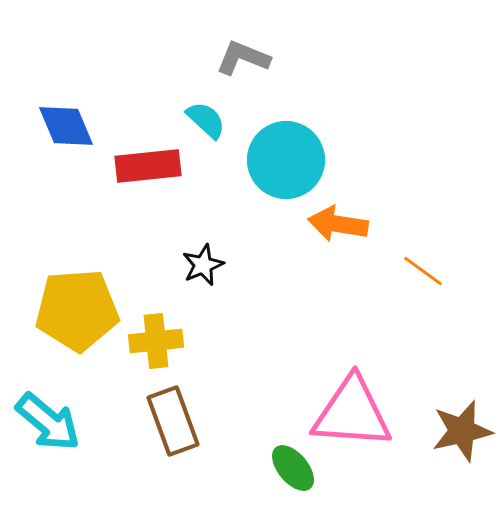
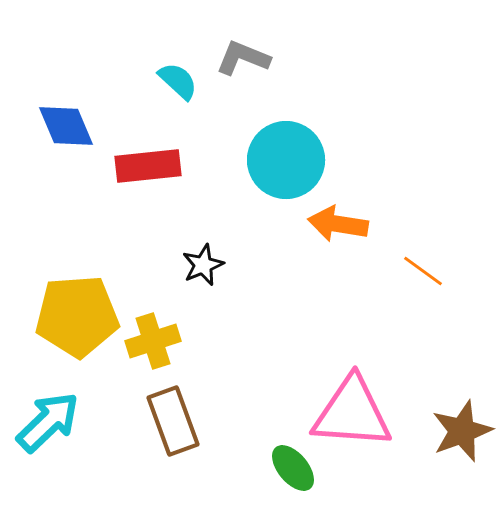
cyan semicircle: moved 28 px left, 39 px up
yellow pentagon: moved 6 px down
yellow cross: moved 3 px left; rotated 12 degrees counterclockwise
cyan arrow: rotated 84 degrees counterclockwise
brown star: rotated 8 degrees counterclockwise
